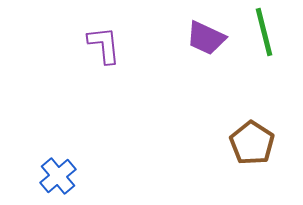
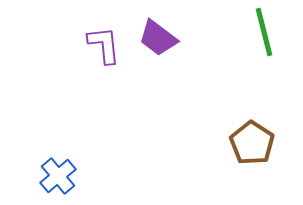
purple trapezoid: moved 48 px left; rotated 12 degrees clockwise
